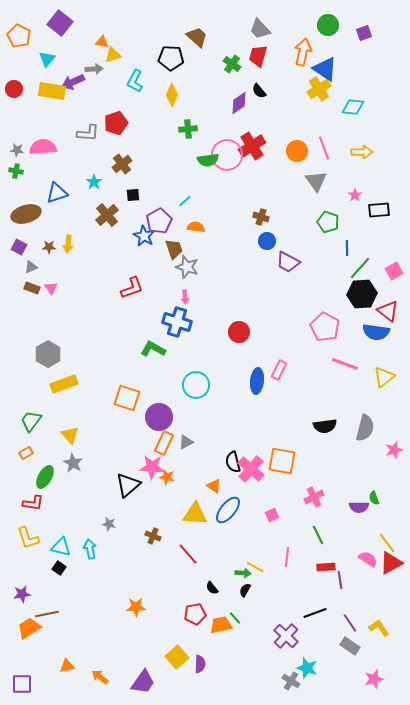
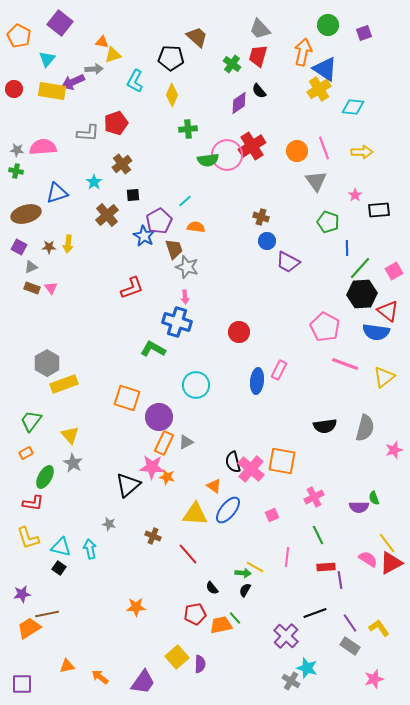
gray hexagon at (48, 354): moved 1 px left, 9 px down
